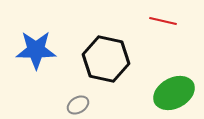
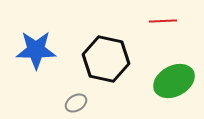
red line: rotated 16 degrees counterclockwise
green ellipse: moved 12 px up
gray ellipse: moved 2 px left, 2 px up
